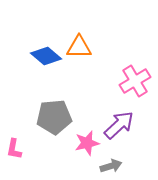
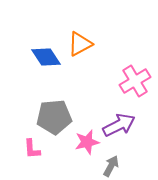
orange triangle: moved 1 px right, 3 px up; rotated 28 degrees counterclockwise
blue diamond: moved 1 px down; rotated 16 degrees clockwise
purple arrow: rotated 16 degrees clockwise
pink star: moved 1 px up
pink L-shape: moved 18 px right; rotated 15 degrees counterclockwise
gray arrow: rotated 45 degrees counterclockwise
